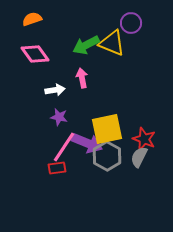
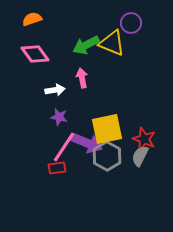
gray semicircle: moved 1 px right, 1 px up
